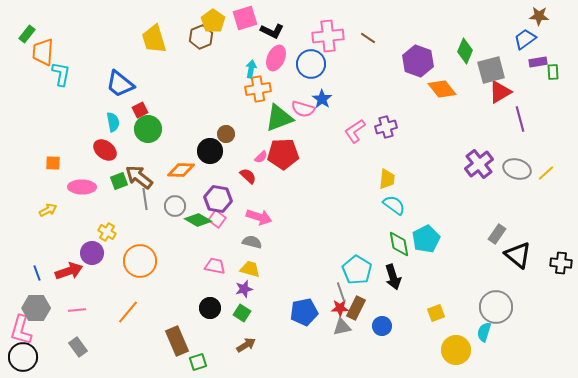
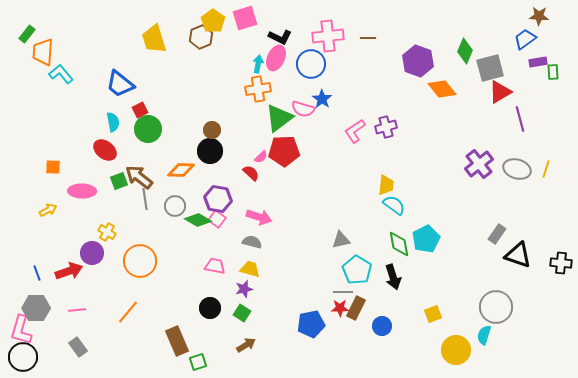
black L-shape at (272, 31): moved 8 px right, 6 px down
brown line at (368, 38): rotated 35 degrees counterclockwise
cyan arrow at (251, 69): moved 7 px right, 5 px up
gray square at (491, 70): moved 1 px left, 2 px up
cyan L-shape at (61, 74): rotated 50 degrees counterclockwise
green triangle at (279, 118): rotated 16 degrees counterclockwise
brown circle at (226, 134): moved 14 px left, 4 px up
red pentagon at (283, 154): moved 1 px right, 3 px up
orange square at (53, 163): moved 4 px down
yellow line at (546, 173): moved 4 px up; rotated 30 degrees counterclockwise
red semicircle at (248, 176): moved 3 px right, 3 px up
yellow trapezoid at (387, 179): moved 1 px left, 6 px down
pink ellipse at (82, 187): moved 4 px down
black triangle at (518, 255): rotated 20 degrees counterclockwise
gray line at (341, 292): moved 2 px right; rotated 72 degrees counterclockwise
blue pentagon at (304, 312): moved 7 px right, 12 px down
yellow square at (436, 313): moved 3 px left, 1 px down
gray triangle at (342, 327): moved 1 px left, 87 px up
cyan semicircle at (484, 332): moved 3 px down
